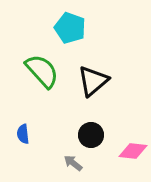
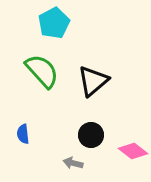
cyan pentagon: moved 16 px left, 5 px up; rotated 24 degrees clockwise
pink diamond: rotated 32 degrees clockwise
gray arrow: rotated 24 degrees counterclockwise
